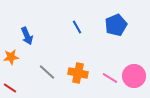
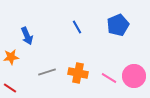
blue pentagon: moved 2 px right
gray line: rotated 60 degrees counterclockwise
pink line: moved 1 px left
